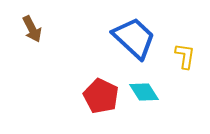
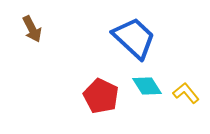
yellow L-shape: moved 1 px right, 37 px down; rotated 48 degrees counterclockwise
cyan diamond: moved 3 px right, 6 px up
